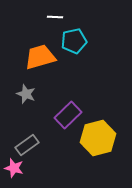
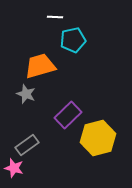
cyan pentagon: moved 1 px left, 1 px up
orange trapezoid: moved 9 px down
